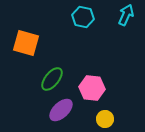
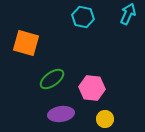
cyan arrow: moved 2 px right, 1 px up
green ellipse: rotated 15 degrees clockwise
purple ellipse: moved 4 px down; rotated 35 degrees clockwise
